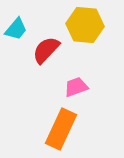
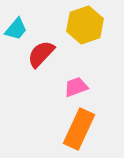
yellow hexagon: rotated 24 degrees counterclockwise
red semicircle: moved 5 px left, 4 px down
orange rectangle: moved 18 px right
